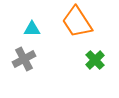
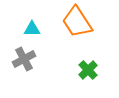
green cross: moved 7 px left, 10 px down
